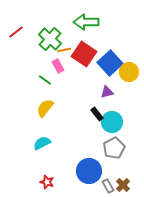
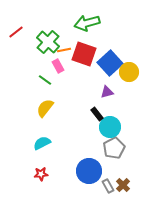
green arrow: moved 1 px right, 1 px down; rotated 15 degrees counterclockwise
green cross: moved 2 px left, 3 px down
red square: rotated 15 degrees counterclockwise
cyan circle: moved 2 px left, 5 px down
red star: moved 6 px left, 8 px up; rotated 24 degrees counterclockwise
